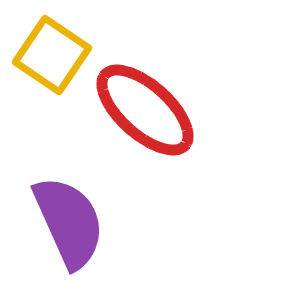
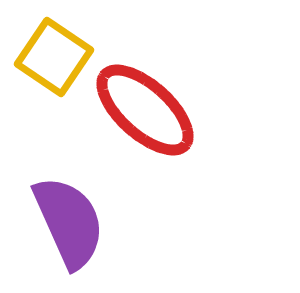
yellow square: moved 2 px right, 2 px down
